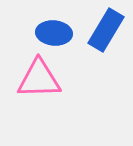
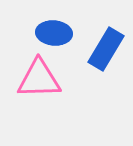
blue rectangle: moved 19 px down
